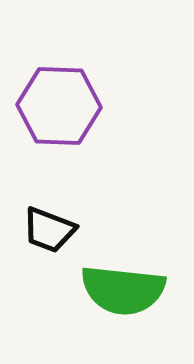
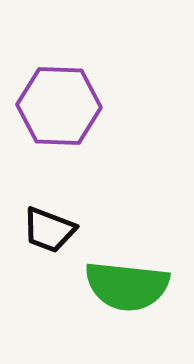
green semicircle: moved 4 px right, 4 px up
